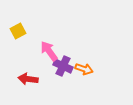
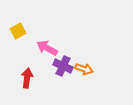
pink arrow: moved 2 px left, 3 px up; rotated 25 degrees counterclockwise
red arrow: moved 1 px left, 1 px up; rotated 90 degrees clockwise
